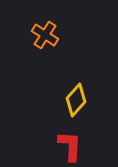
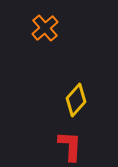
orange cross: moved 7 px up; rotated 16 degrees clockwise
